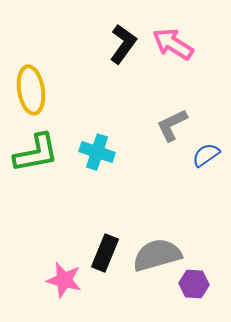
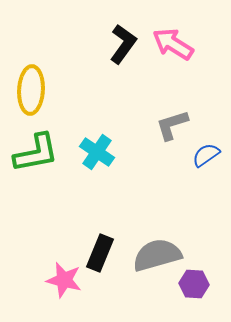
yellow ellipse: rotated 12 degrees clockwise
gray L-shape: rotated 9 degrees clockwise
cyan cross: rotated 16 degrees clockwise
black rectangle: moved 5 px left
